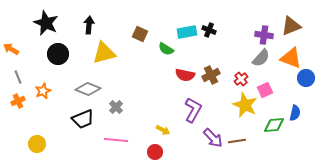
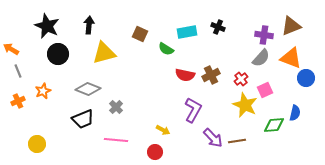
black star: moved 1 px right, 3 px down
black cross: moved 9 px right, 3 px up
gray line: moved 6 px up
